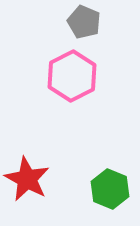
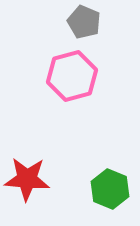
pink hexagon: rotated 12 degrees clockwise
red star: rotated 24 degrees counterclockwise
